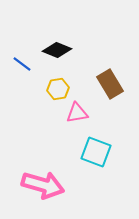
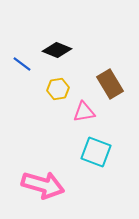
pink triangle: moved 7 px right, 1 px up
